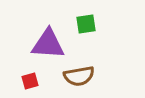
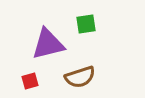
purple triangle: rotated 18 degrees counterclockwise
brown semicircle: moved 1 px right, 1 px down; rotated 8 degrees counterclockwise
